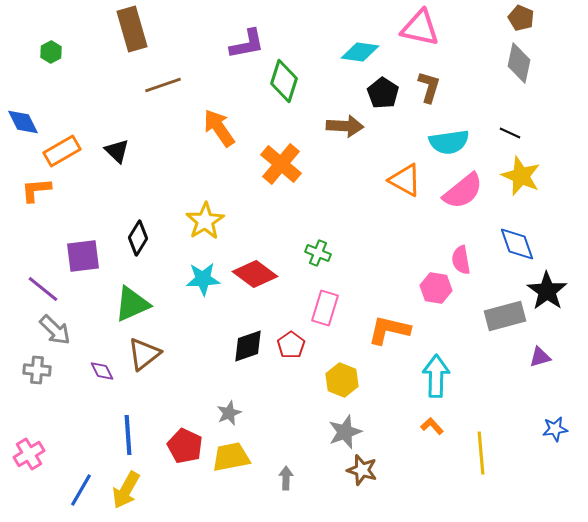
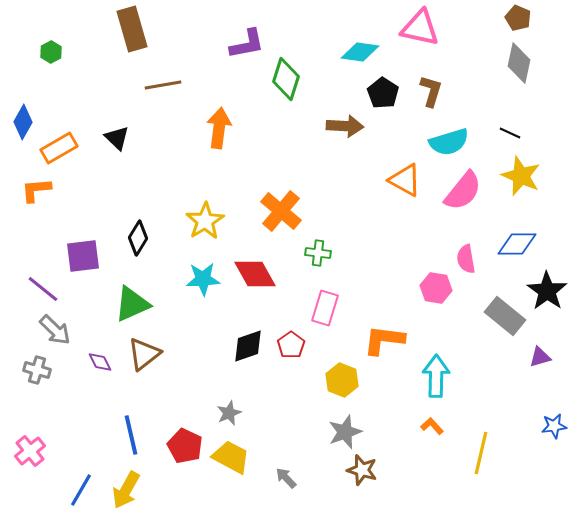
brown pentagon at (521, 18): moved 3 px left
green diamond at (284, 81): moved 2 px right, 2 px up
brown line at (163, 85): rotated 9 degrees clockwise
brown L-shape at (429, 87): moved 2 px right, 4 px down
blue diamond at (23, 122): rotated 56 degrees clockwise
orange arrow at (219, 128): rotated 42 degrees clockwise
cyan semicircle at (449, 142): rotated 9 degrees counterclockwise
orange rectangle at (62, 151): moved 3 px left, 3 px up
black triangle at (117, 151): moved 13 px up
orange cross at (281, 164): moved 47 px down
pink semicircle at (463, 191): rotated 12 degrees counterclockwise
blue diamond at (517, 244): rotated 72 degrees counterclockwise
green cross at (318, 253): rotated 15 degrees counterclockwise
pink semicircle at (461, 260): moved 5 px right, 1 px up
red diamond at (255, 274): rotated 24 degrees clockwise
gray rectangle at (505, 316): rotated 54 degrees clockwise
orange L-shape at (389, 330): moved 5 px left, 10 px down; rotated 6 degrees counterclockwise
gray cross at (37, 370): rotated 12 degrees clockwise
purple diamond at (102, 371): moved 2 px left, 9 px up
blue star at (555, 429): moved 1 px left, 3 px up
blue line at (128, 435): moved 3 px right; rotated 9 degrees counterclockwise
yellow line at (481, 453): rotated 18 degrees clockwise
pink cross at (29, 454): moved 1 px right, 3 px up; rotated 8 degrees counterclockwise
yellow trapezoid at (231, 457): rotated 39 degrees clockwise
gray arrow at (286, 478): rotated 45 degrees counterclockwise
